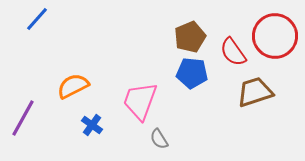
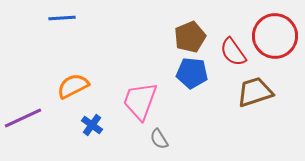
blue line: moved 25 px right, 1 px up; rotated 44 degrees clockwise
purple line: rotated 36 degrees clockwise
